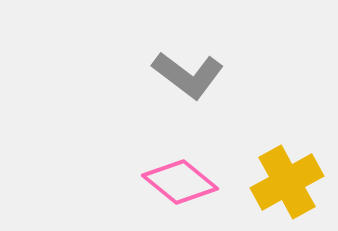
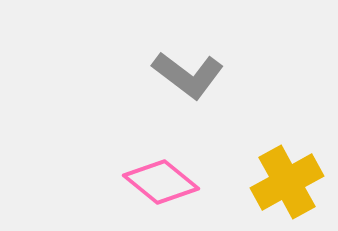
pink diamond: moved 19 px left
